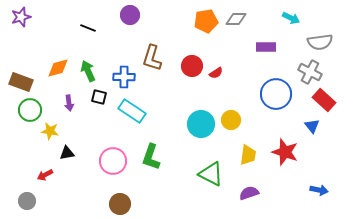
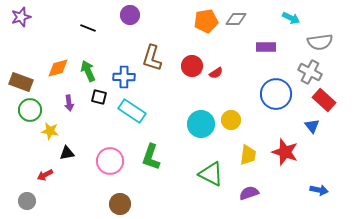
pink circle: moved 3 px left
